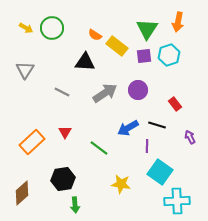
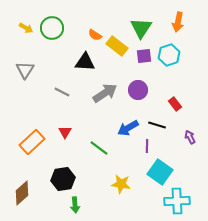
green triangle: moved 6 px left, 1 px up
